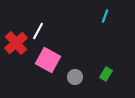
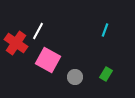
cyan line: moved 14 px down
red cross: rotated 15 degrees counterclockwise
